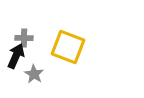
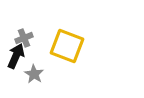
gray cross: rotated 24 degrees counterclockwise
yellow square: moved 1 px left, 1 px up
